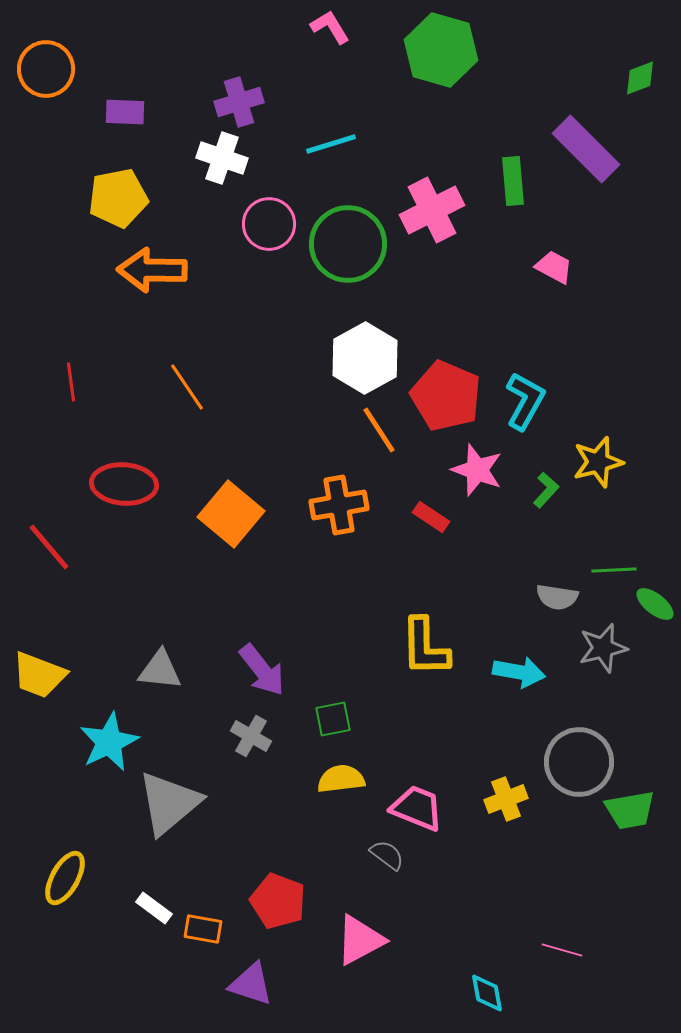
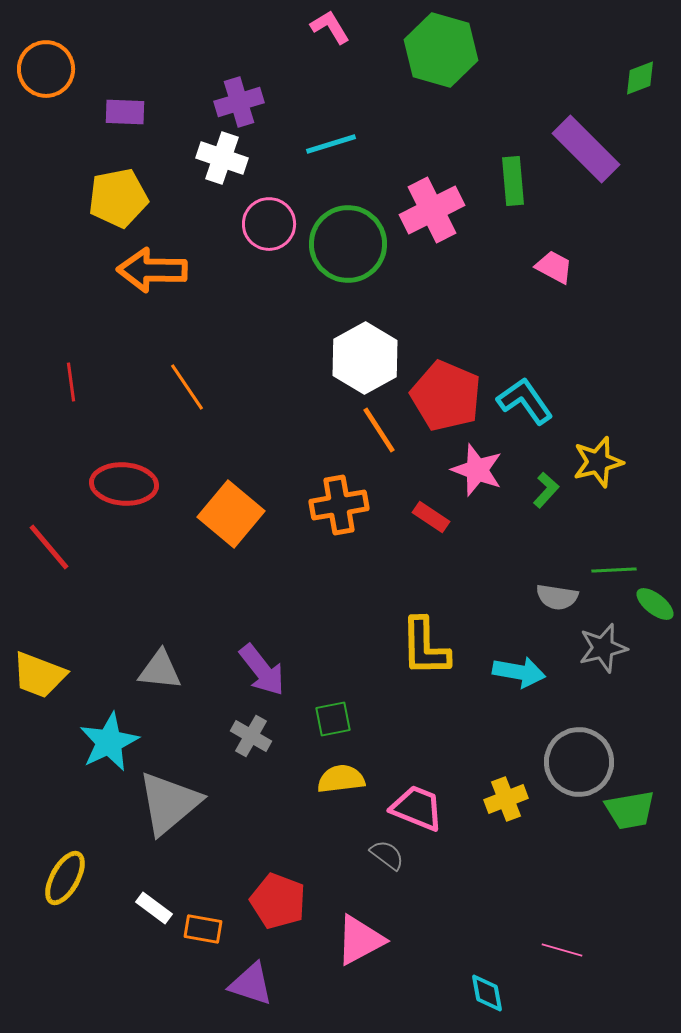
cyan L-shape at (525, 401): rotated 64 degrees counterclockwise
